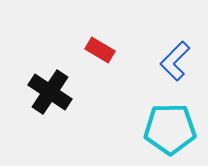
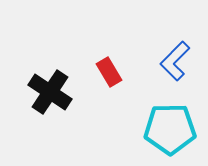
red rectangle: moved 9 px right, 22 px down; rotated 28 degrees clockwise
